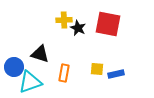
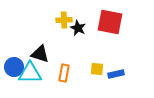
red square: moved 2 px right, 2 px up
cyan triangle: moved 9 px up; rotated 20 degrees clockwise
